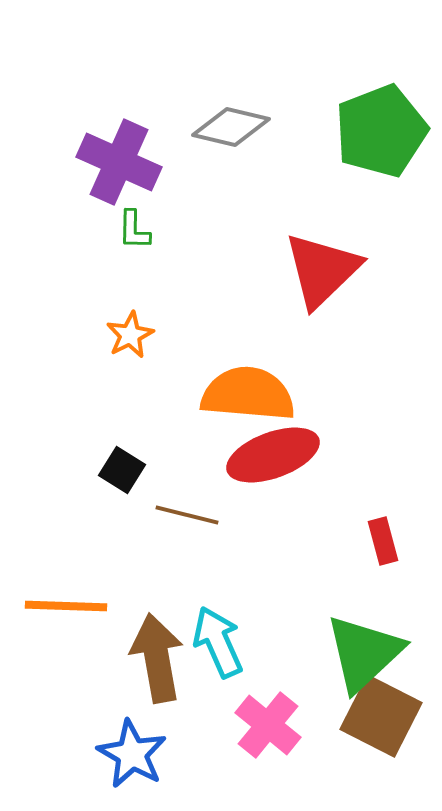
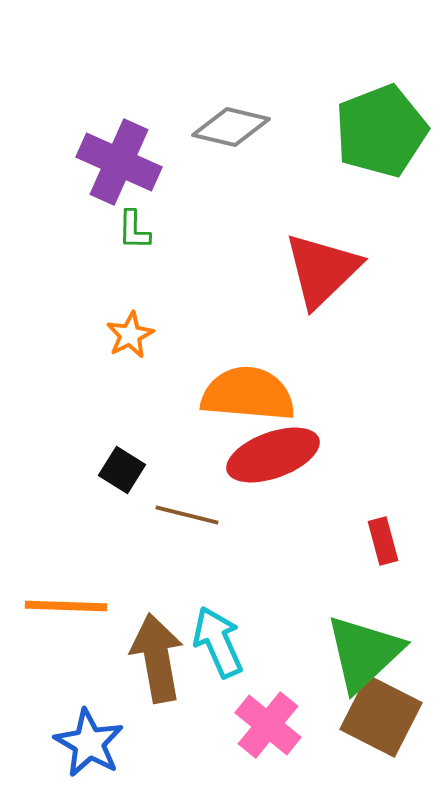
blue star: moved 43 px left, 11 px up
